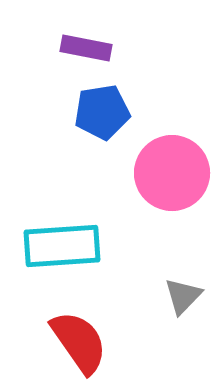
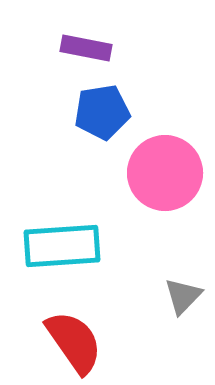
pink circle: moved 7 px left
red semicircle: moved 5 px left
